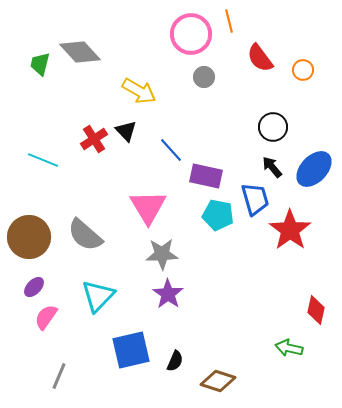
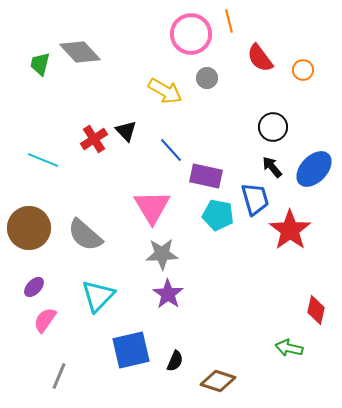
gray circle: moved 3 px right, 1 px down
yellow arrow: moved 26 px right
pink triangle: moved 4 px right
brown circle: moved 9 px up
pink semicircle: moved 1 px left, 3 px down
